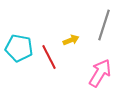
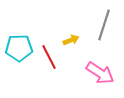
cyan pentagon: rotated 12 degrees counterclockwise
pink arrow: rotated 92 degrees clockwise
